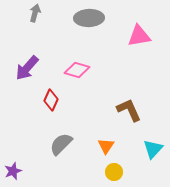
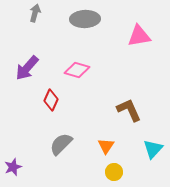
gray ellipse: moved 4 px left, 1 px down
purple star: moved 4 px up
